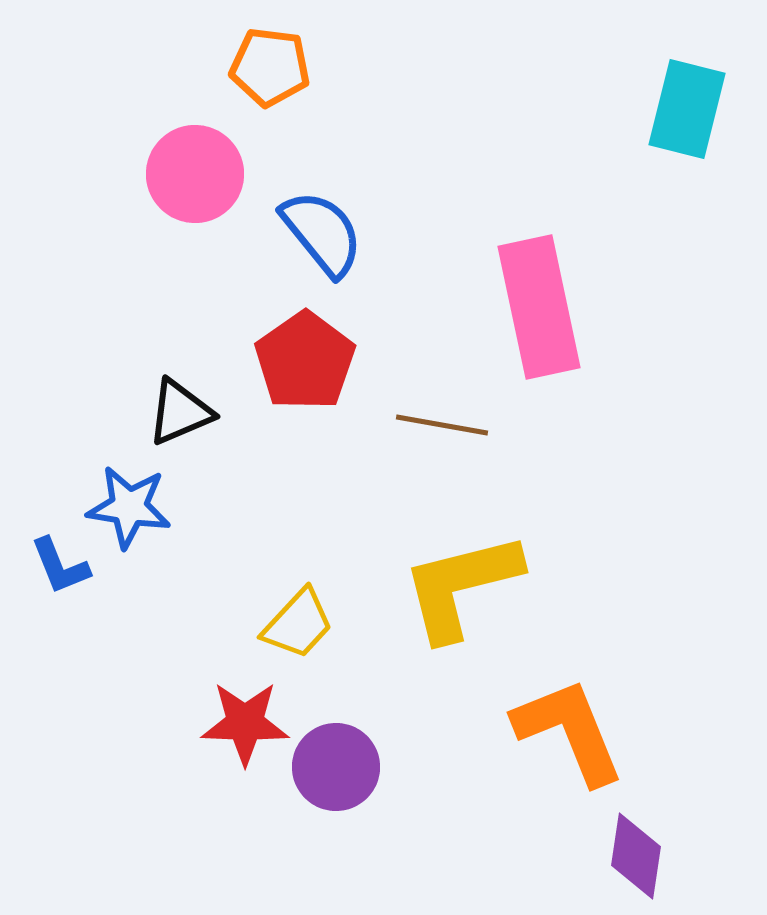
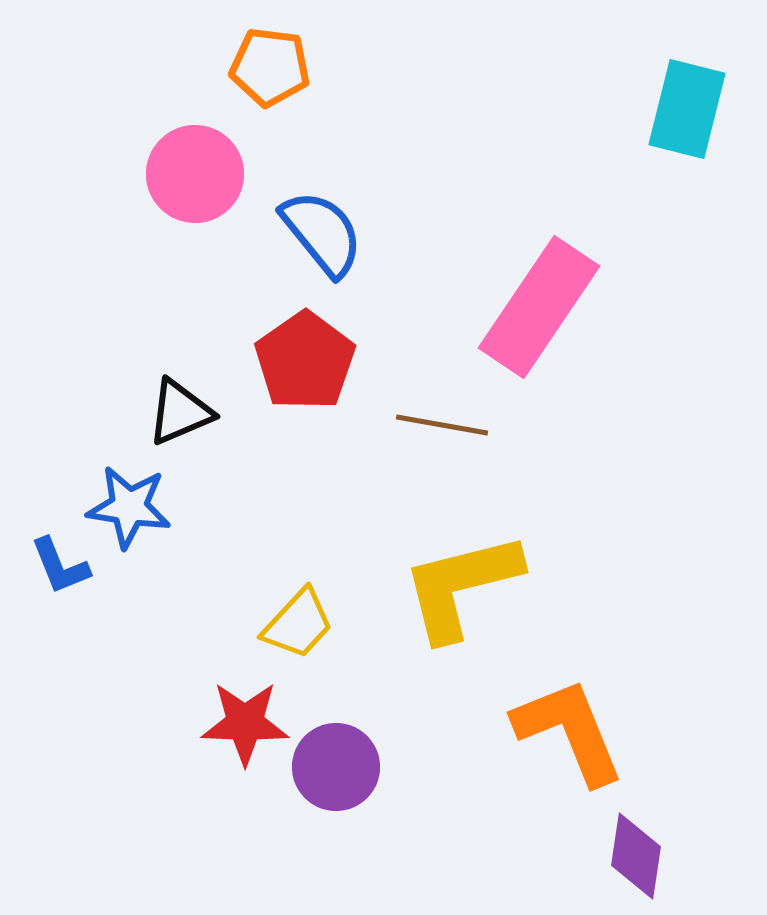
pink rectangle: rotated 46 degrees clockwise
